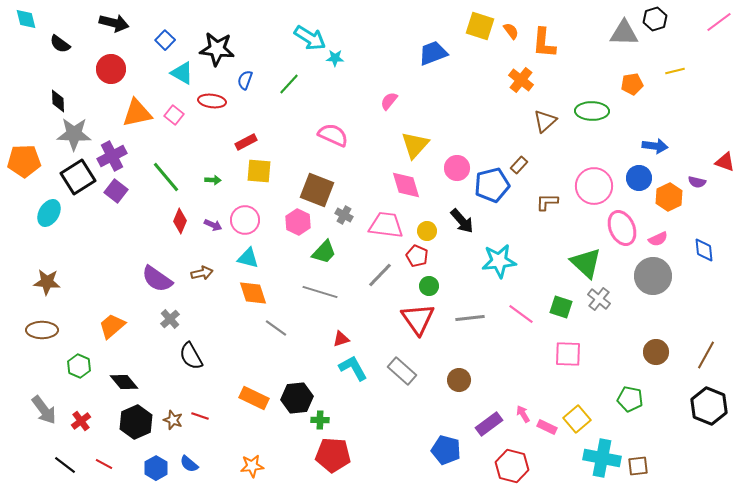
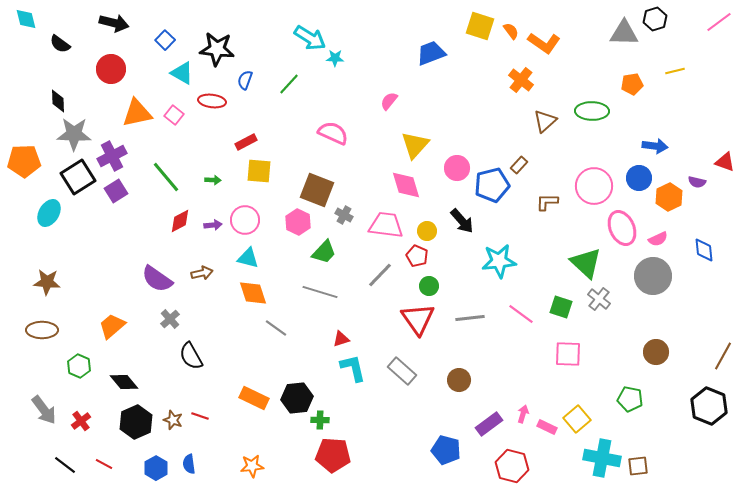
orange L-shape at (544, 43): rotated 60 degrees counterclockwise
blue trapezoid at (433, 53): moved 2 px left
pink semicircle at (333, 135): moved 2 px up
purple square at (116, 191): rotated 20 degrees clockwise
red diamond at (180, 221): rotated 40 degrees clockwise
purple arrow at (213, 225): rotated 30 degrees counterclockwise
brown line at (706, 355): moved 17 px right, 1 px down
cyan L-shape at (353, 368): rotated 16 degrees clockwise
pink arrow at (523, 414): rotated 48 degrees clockwise
blue semicircle at (189, 464): rotated 42 degrees clockwise
